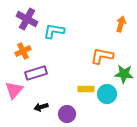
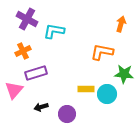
orange L-shape: moved 4 px up
